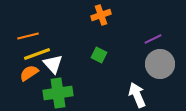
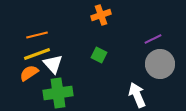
orange line: moved 9 px right, 1 px up
